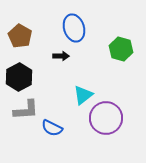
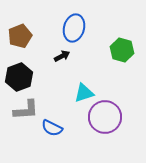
blue ellipse: rotated 32 degrees clockwise
brown pentagon: rotated 20 degrees clockwise
green hexagon: moved 1 px right, 1 px down
black arrow: moved 1 px right; rotated 28 degrees counterclockwise
black hexagon: rotated 8 degrees clockwise
cyan triangle: moved 1 px right, 2 px up; rotated 20 degrees clockwise
purple circle: moved 1 px left, 1 px up
